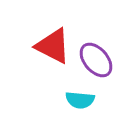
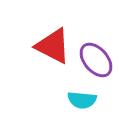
cyan semicircle: moved 2 px right
